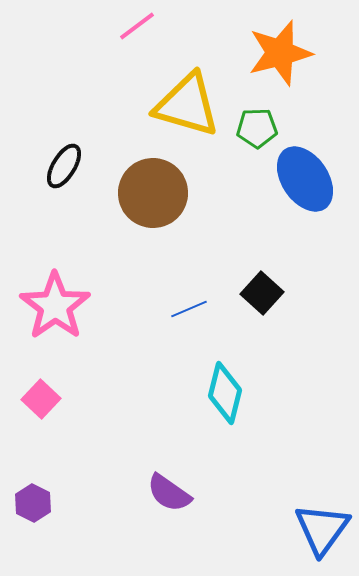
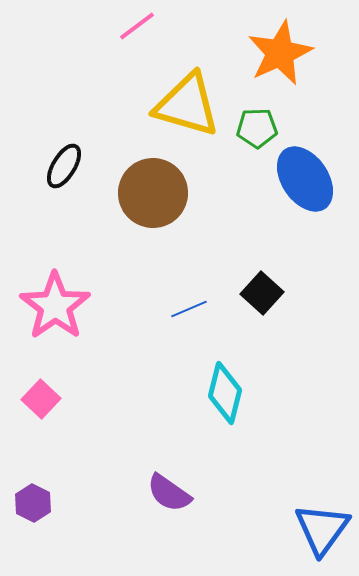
orange star: rotated 10 degrees counterclockwise
